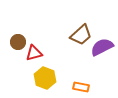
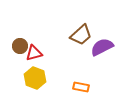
brown circle: moved 2 px right, 4 px down
yellow hexagon: moved 10 px left
